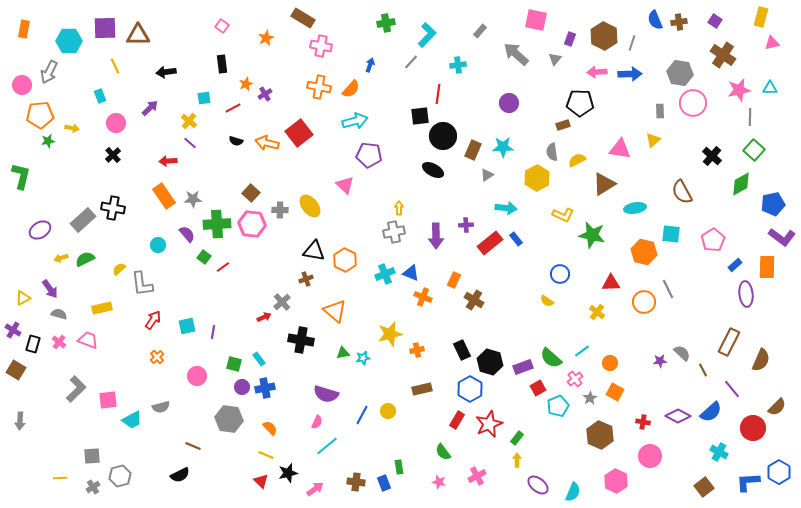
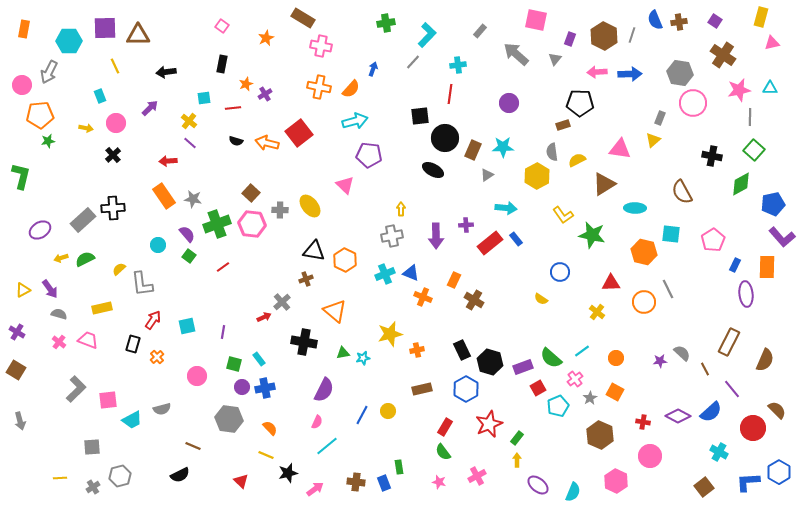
gray line at (632, 43): moved 8 px up
gray line at (411, 62): moved 2 px right
black rectangle at (222, 64): rotated 18 degrees clockwise
blue arrow at (370, 65): moved 3 px right, 4 px down
red line at (438, 94): moved 12 px right
red line at (233, 108): rotated 21 degrees clockwise
gray rectangle at (660, 111): moved 7 px down; rotated 24 degrees clockwise
yellow arrow at (72, 128): moved 14 px right
black circle at (443, 136): moved 2 px right, 2 px down
black cross at (712, 156): rotated 30 degrees counterclockwise
yellow hexagon at (537, 178): moved 2 px up
gray star at (193, 199): rotated 12 degrees clockwise
black cross at (113, 208): rotated 15 degrees counterclockwise
yellow arrow at (399, 208): moved 2 px right, 1 px down
cyan ellipse at (635, 208): rotated 10 degrees clockwise
yellow L-shape at (563, 215): rotated 30 degrees clockwise
green cross at (217, 224): rotated 16 degrees counterclockwise
gray cross at (394, 232): moved 2 px left, 4 px down
purple L-shape at (782, 237): rotated 12 degrees clockwise
green square at (204, 257): moved 15 px left, 1 px up
blue rectangle at (735, 265): rotated 24 degrees counterclockwise
blue circle at (560, 274): moved 2 px up
yellow triangle at (23, 298): moved 8 px up
yellow semicircle at (547, 301): moved 6 px left, 2 px up
purple cross at (13, 330): moved 4 px right, 2 px down
purple line at (213, 332): moved 10 px right
black cross at (301, 340): moved 3 px right, 2 px down
black rectangle at (33, 344): moved 100 px right
brown semicircle at (761, 360): moved 4 px right
orange circle at (610, 363): moved 6 px right, 5 px up
brown line at (703, 370): moved 2 px right, 1 px up
blue hexagon at (470, 389): moved 4 px left
purple semicircle at (326, 394): moved 2 px left, 4 px up; rotated 80 degrees counterclockwise
gray semicircle at (161, 407): moved 1 px right, 2 px down
brown semicircle at (777, 407): moved 3 px down; rotated 90 degrees counterclockwise
red rectangle at (457, 420): moved 12 px left, 7 px down
gray arrow at (20, 421): rotated 18 degrees counterclockwise
gray square at (92, 456): moved 9 px up
red triangle at (261, 481): moved 20 px left
